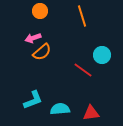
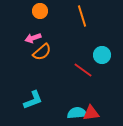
cyan semicircle: moved 17 px right, 4 px down
